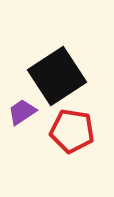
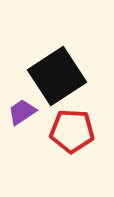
red pentagon: rotated 6 degrees counterclockwise
